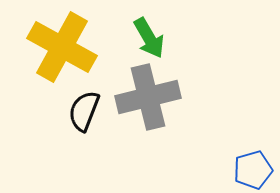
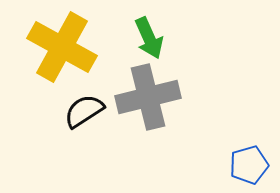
green arrow: rotated 6 degrees clockwise
black semicircle: rotated 36 degrees clockwise
blue pentagon: moved 4 px left, 5 px up
